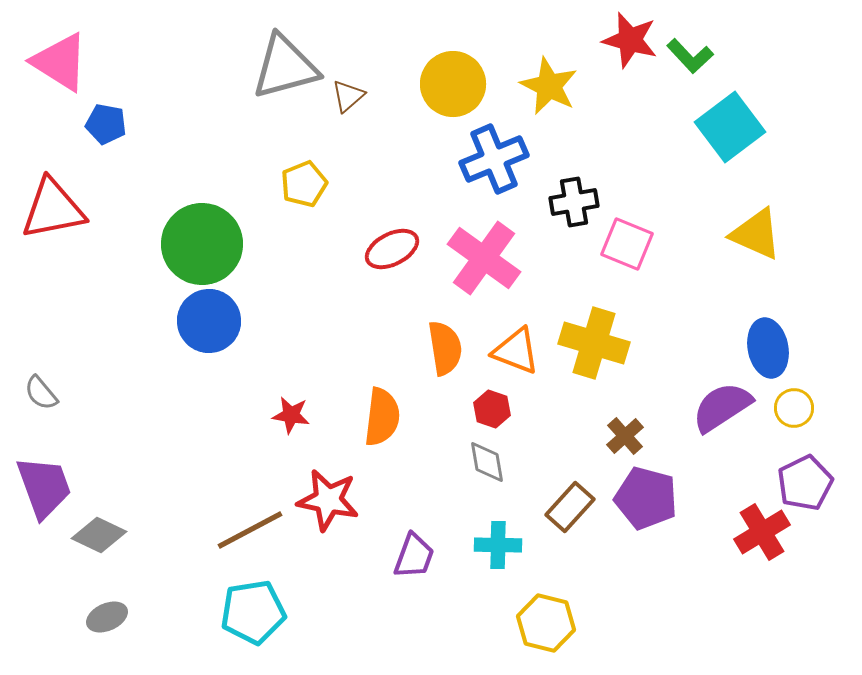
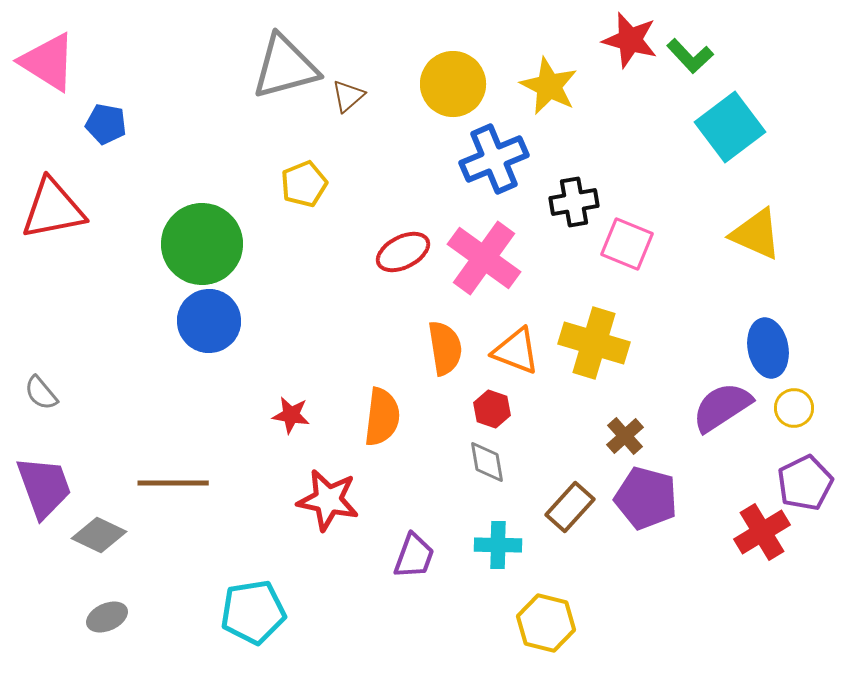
pink triangle at (60, 62): moved 12 px left
red ellipse at (392, 249): moved 11 px right, 3 px down
brown line at (250, 530): moved 77 px left, 47 px up; rotated 28 degrees clockwise
